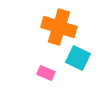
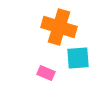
cyan square: rotated 30 degrees counterclockwise
